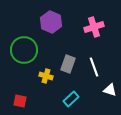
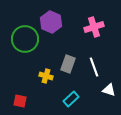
green circle: moved 1 px right, 11 px up
white triangle: moved 1 px left
